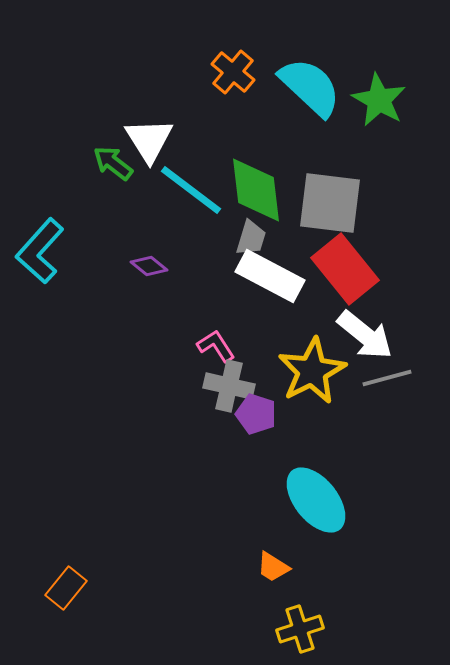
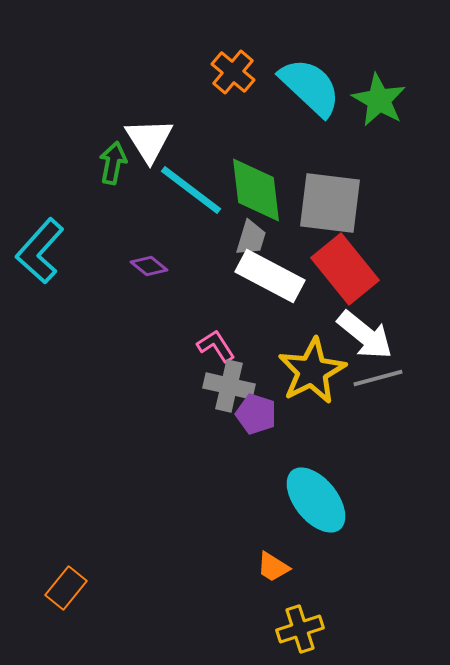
green arrow: rotated 63 degrees clockwise
gray line: moved 9 px left
